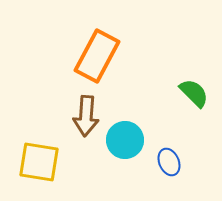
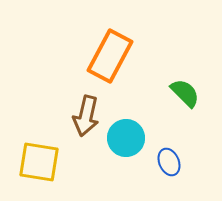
orange rectangle: moved 13 px right
green semicircle: moved 9 px left
brown arrow: rotated 9 degrees clockwise
cyan circle: moved 1 px right, 2 px up
